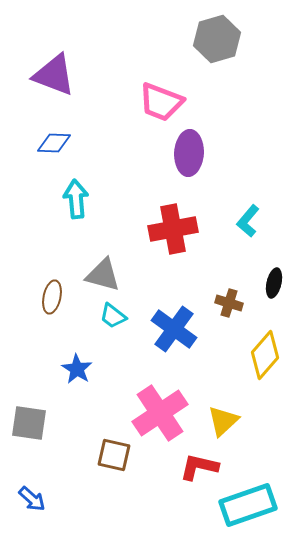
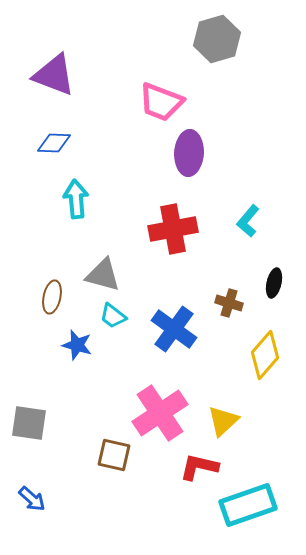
blue star: moved 24 px up; rotated 16 degrees counterclockwise
